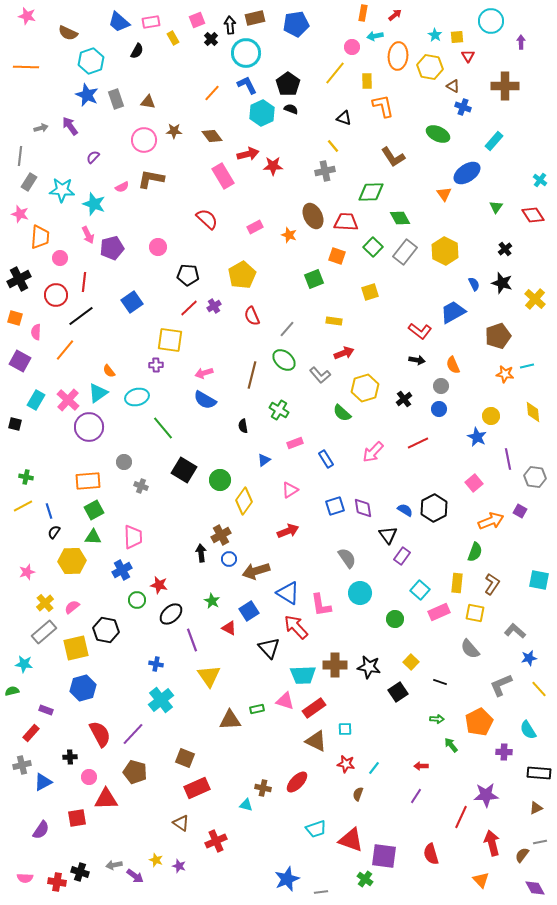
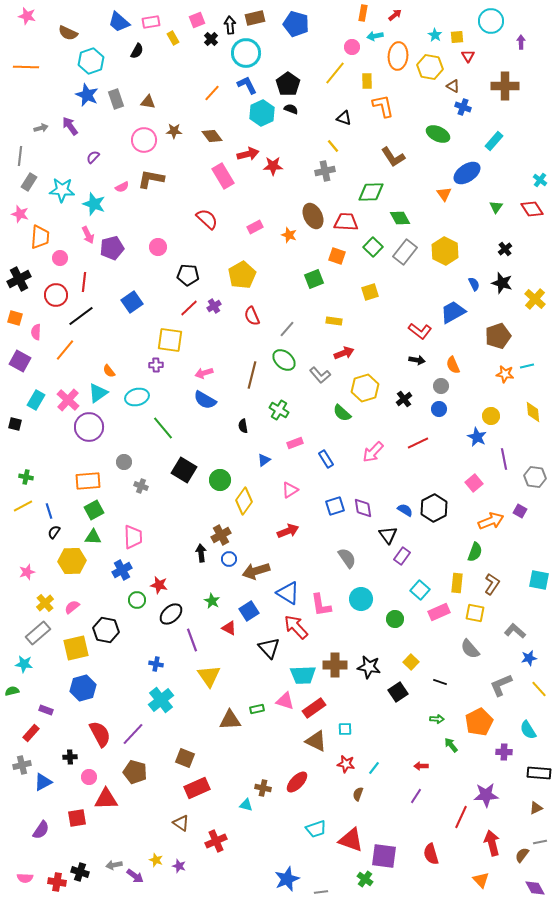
blue pentagon at (296, 24): rotated 25 degrees clockwise
red diamond at (533, 215): moved 1 px left, 6 px up
purple line at (508, 459): moved 4 px left
cyan circle at (360, 593): moved 1 px right, 6 px down
gray rectangle at (44, 632): moved 6 px left, 1 px down
